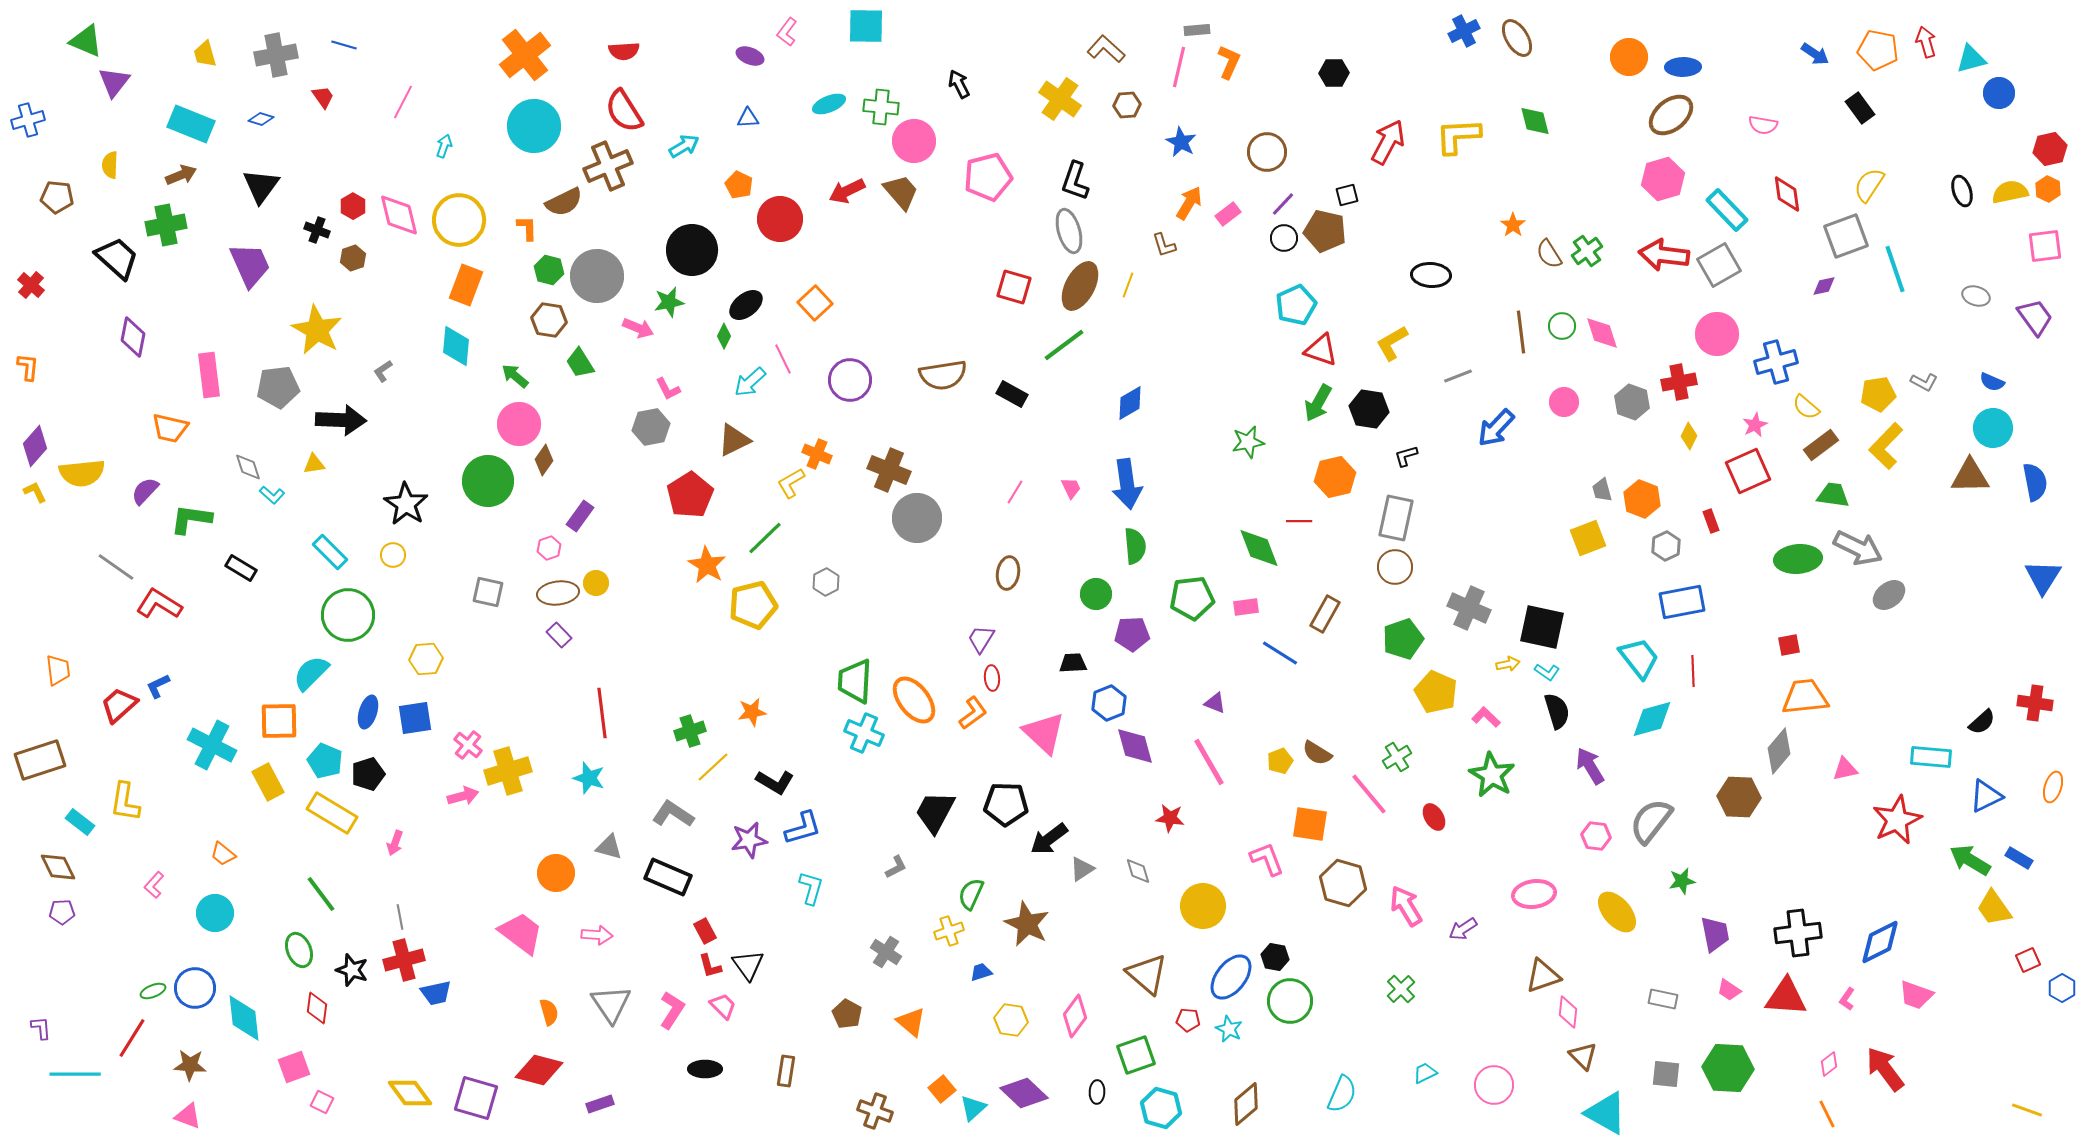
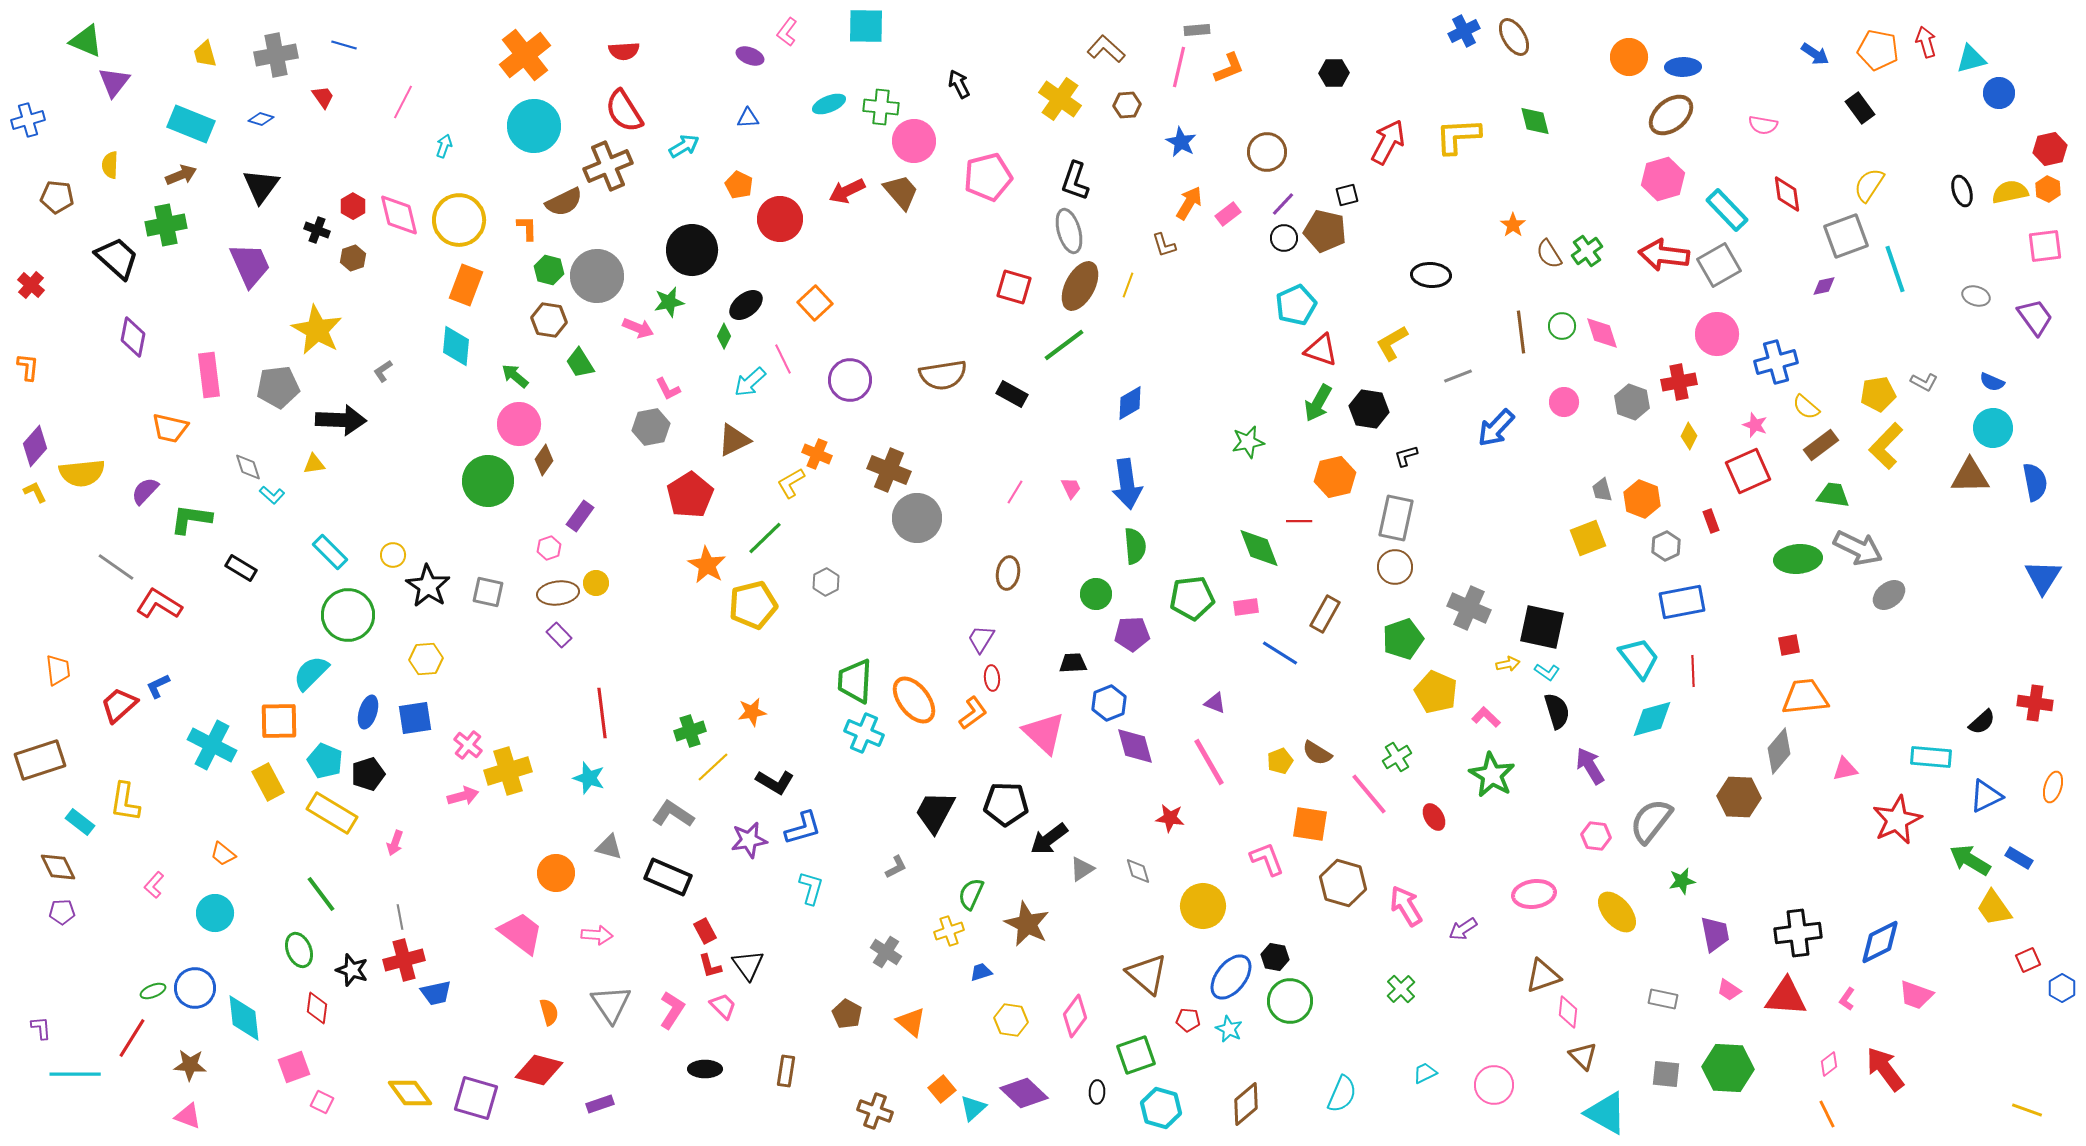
brown ellipse at (1517, 38): moved 3 px left, 1 px up
orange L-shape at (1229, 62): moved 6 px down; rotated 44 degrees clockwise
pink star at (1755, 425): rotated 25 degrees counterclockwise
black star at (406, 504): moved 22 px right, 82 px down
